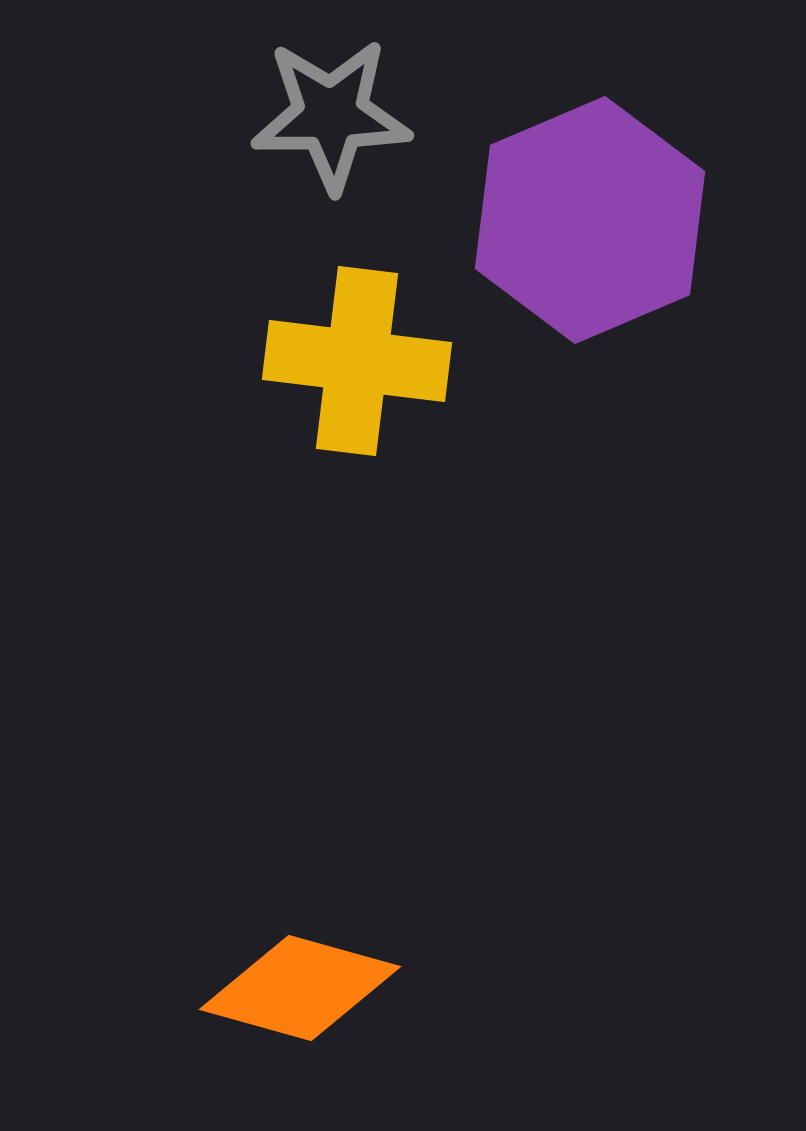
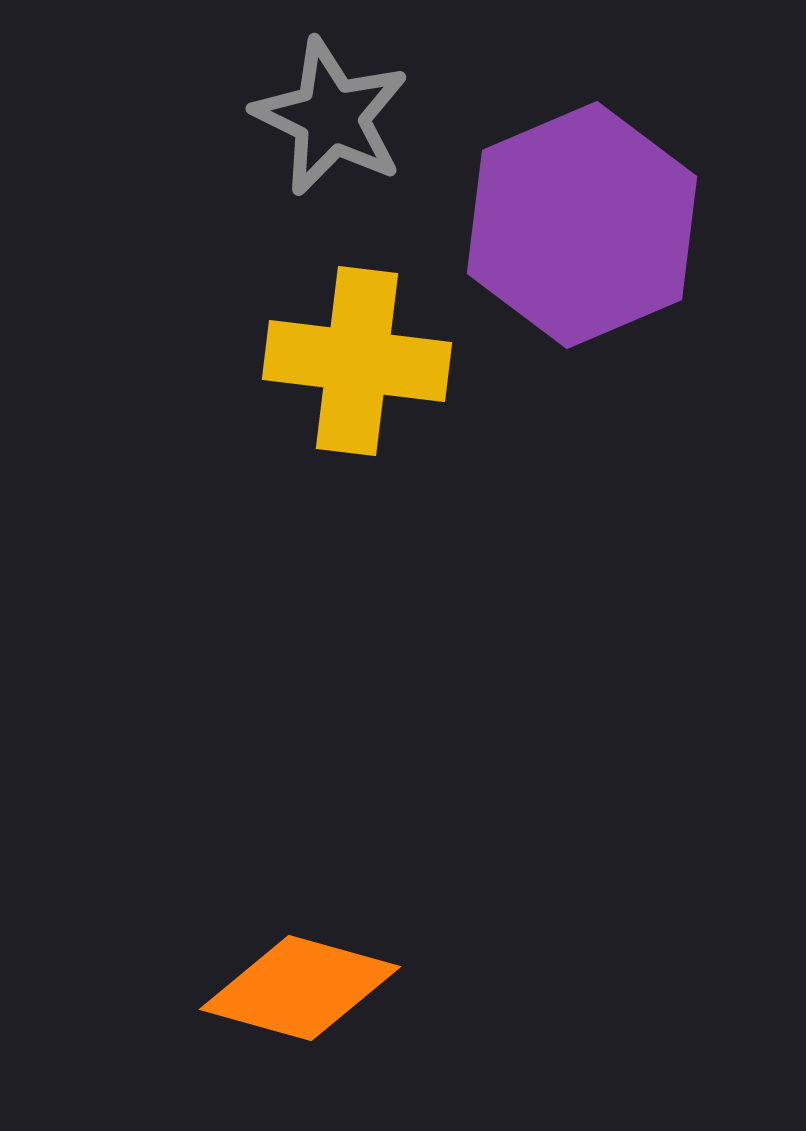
gray star: moved 2 px down; rotated 27 degrees clockwise
purple hexagon: moved 8 px left, 5 px down
